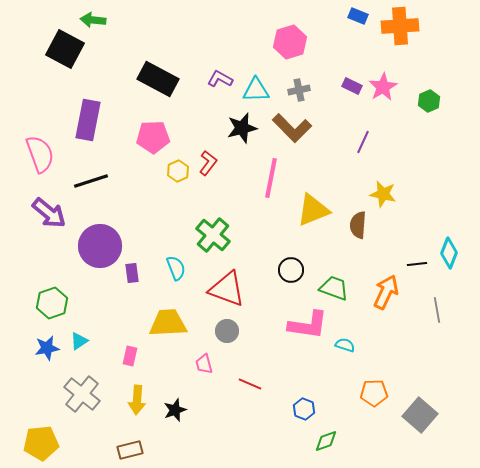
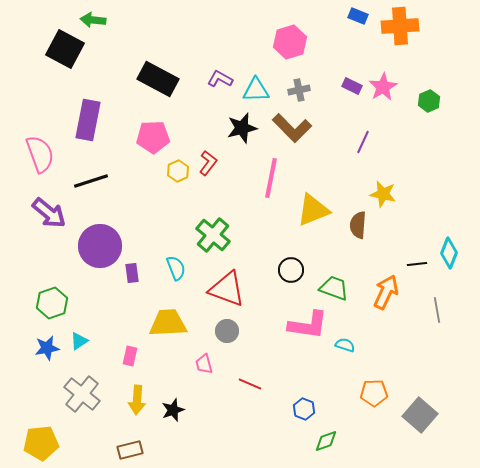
black star at (175, 410): moved 2 px left
